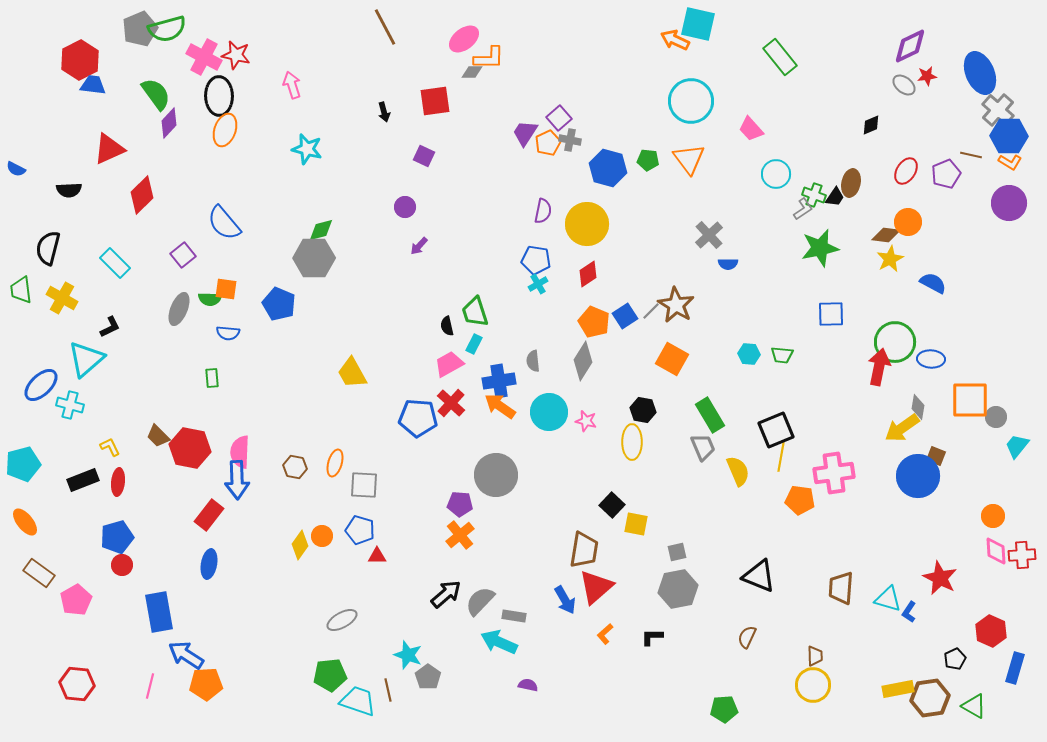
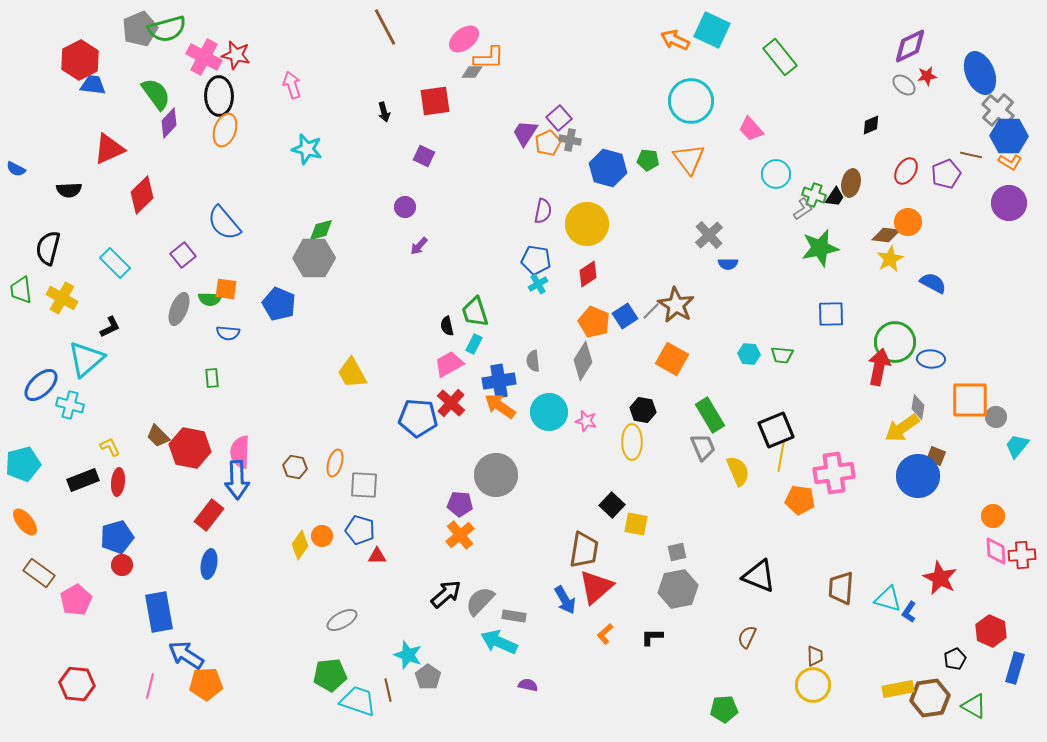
cyan square at (698, 24): moved 14 px right, 6 px down; rotated 12 degrees clockwise
